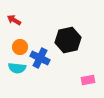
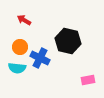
red arrow: moved 10 px right
black hexagon: moved 1 px down; rotated 25 degrees clockwise
